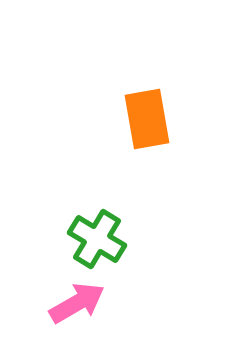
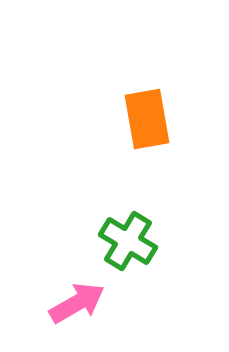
green cross: moved 31 px right, 2 px down
